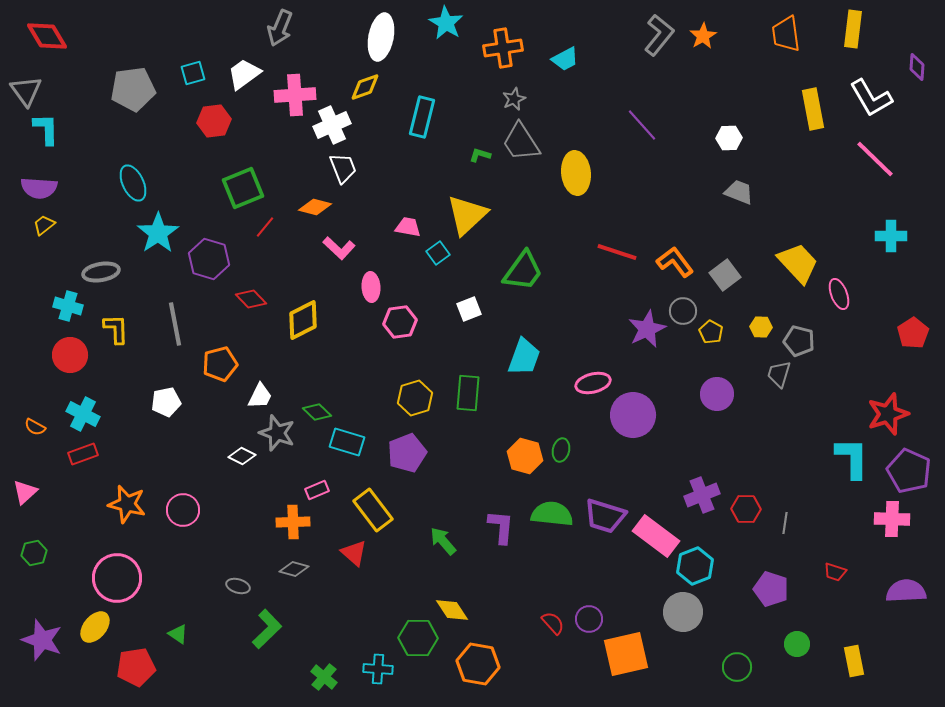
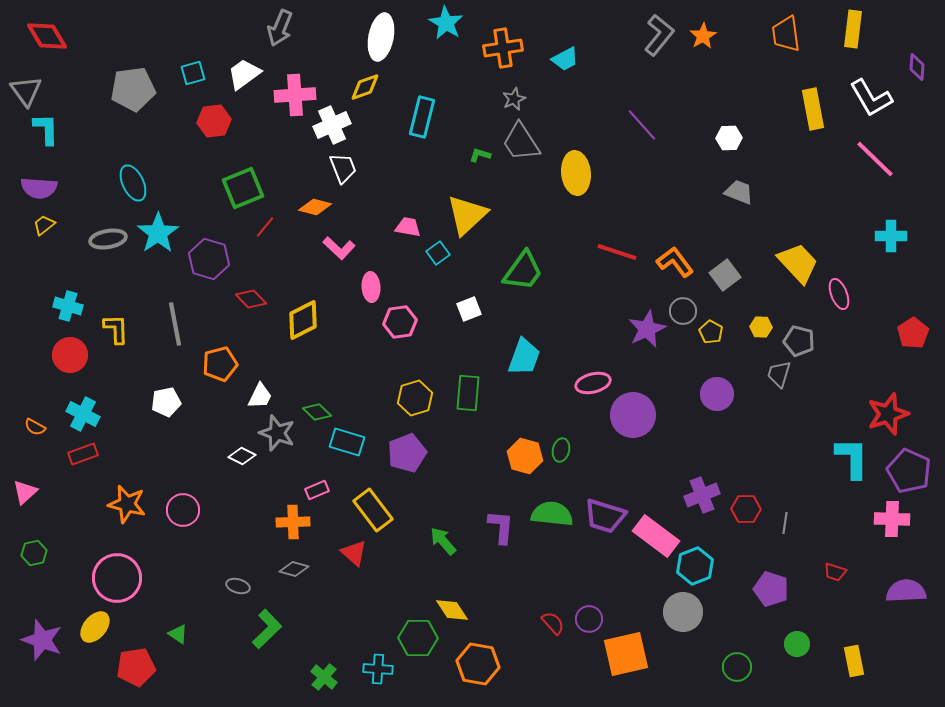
gray ellipse at (101, 272): moved 7 px right, 33 px up
